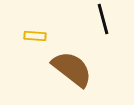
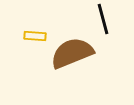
brown semicircle: moved 16 px up; rotated 60 degrees counterclockwise
